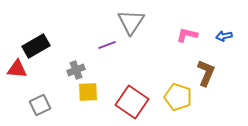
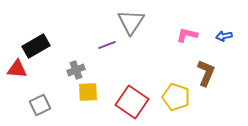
yellow pentagon: moved 2 px left
